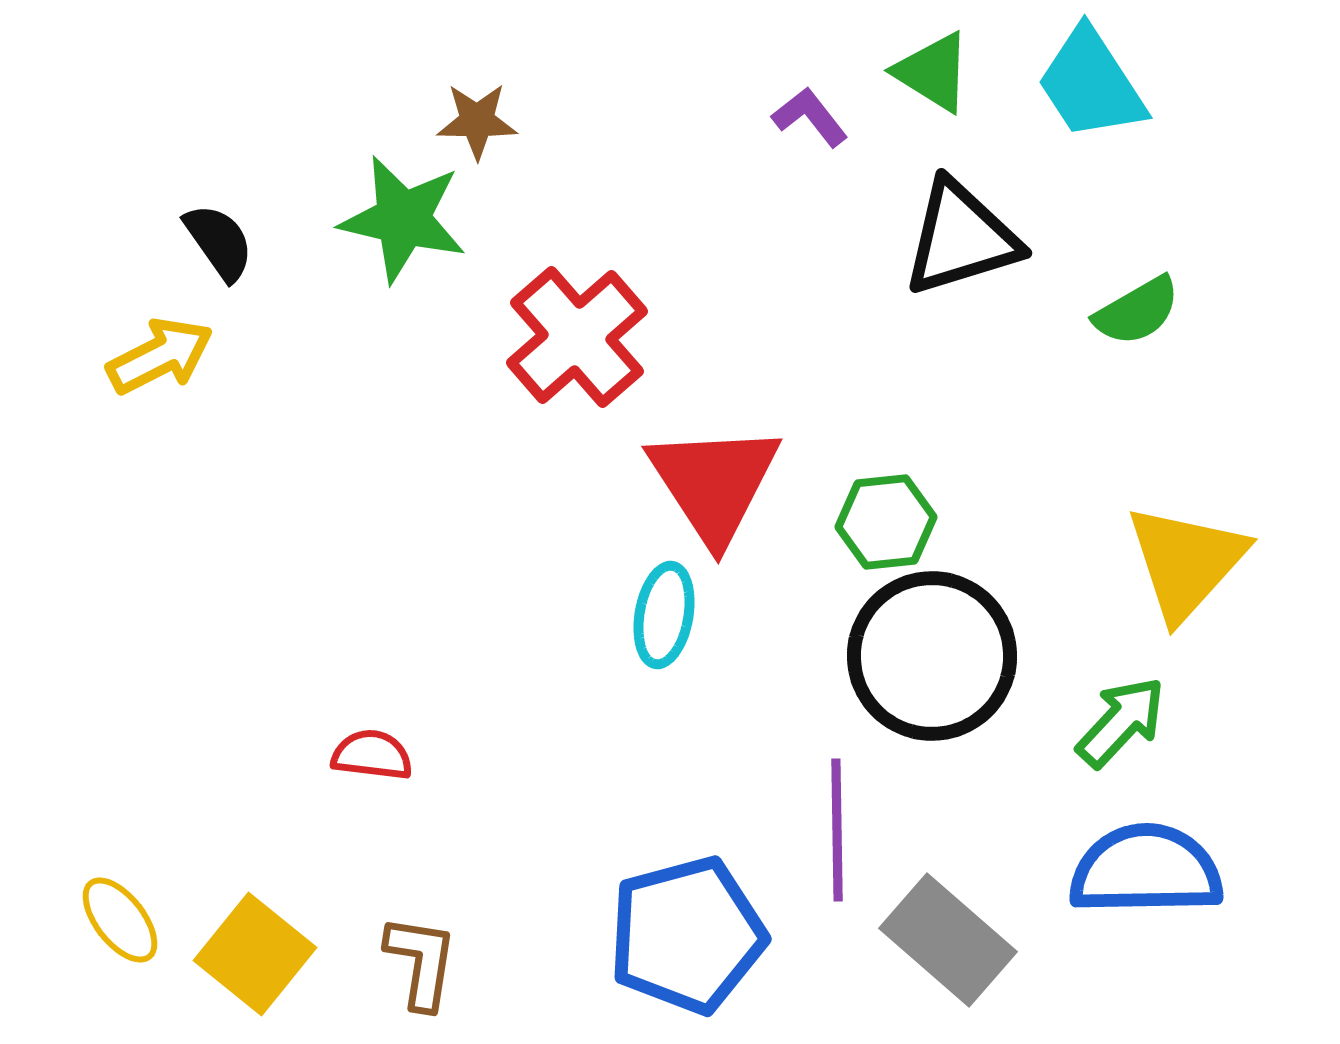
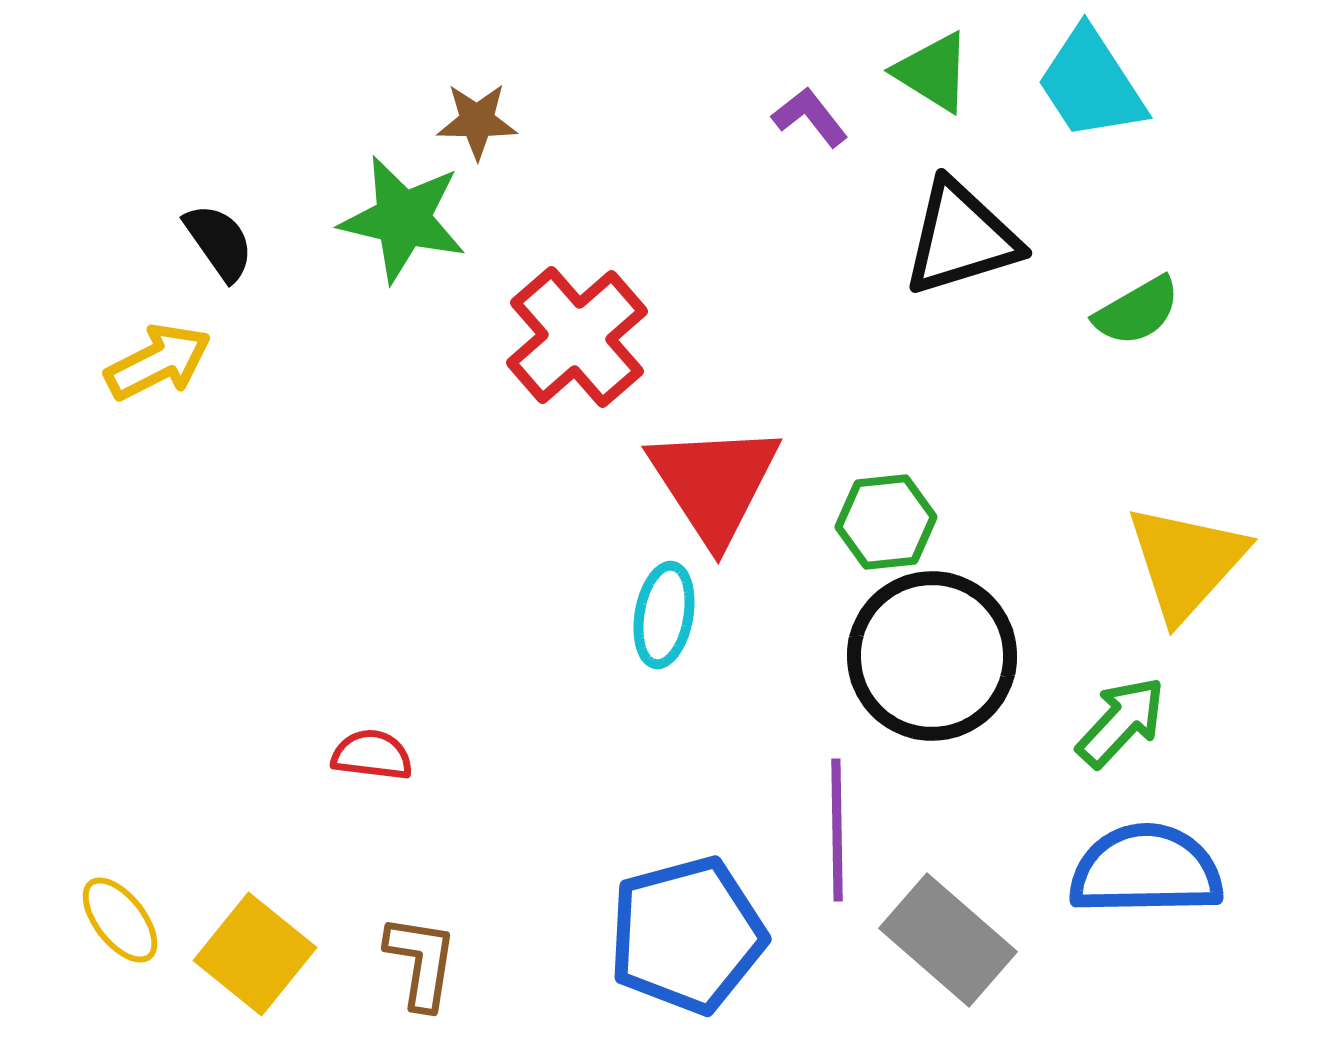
yellow arrow: moved 2 px left, 6 px down
